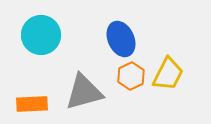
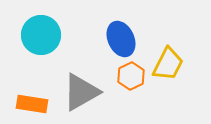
yellow trapezoid: moved 10 px up
gray triangle: moved 3 px left; rotated 15 degrees counterclockwise
orange rectangle: rotated 12 degrees clockwise
